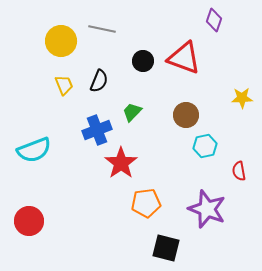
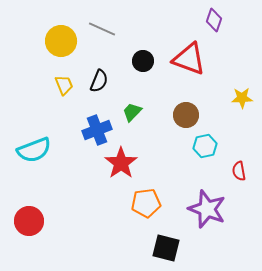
gray line: rotated 12 degrees clockwise
red triangle: moved 5 px right, 1 px down
